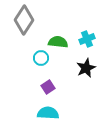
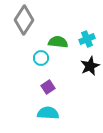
black star: moved 4 px right, 2 px up
